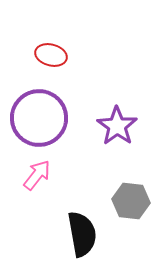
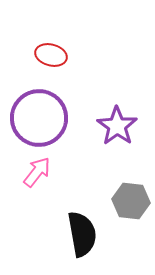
pink arrow: moved 3 px up
